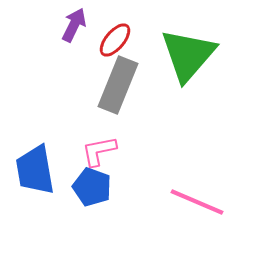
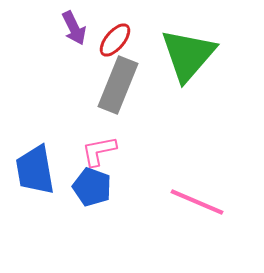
purple arrow: moved 3 px down; rotated 128 degrees clockwise
